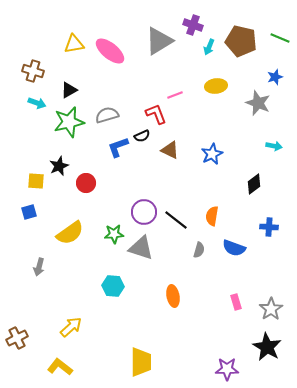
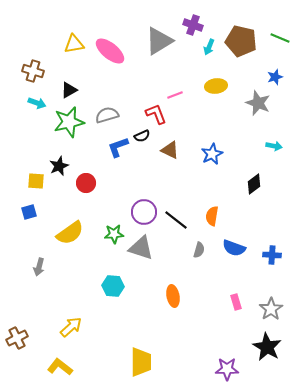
blue cross at (269, 227): moved 3 px right, 28 px down
